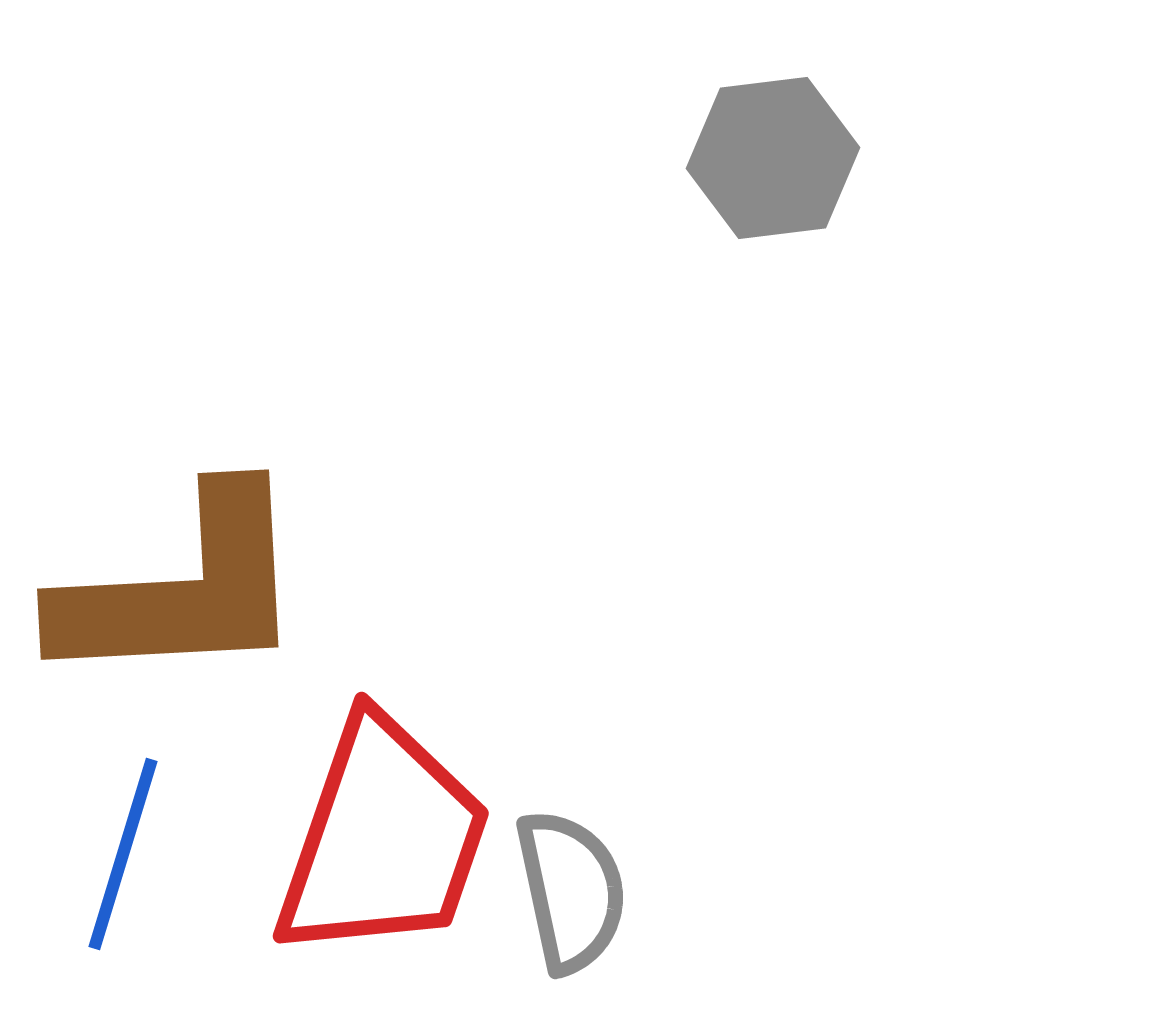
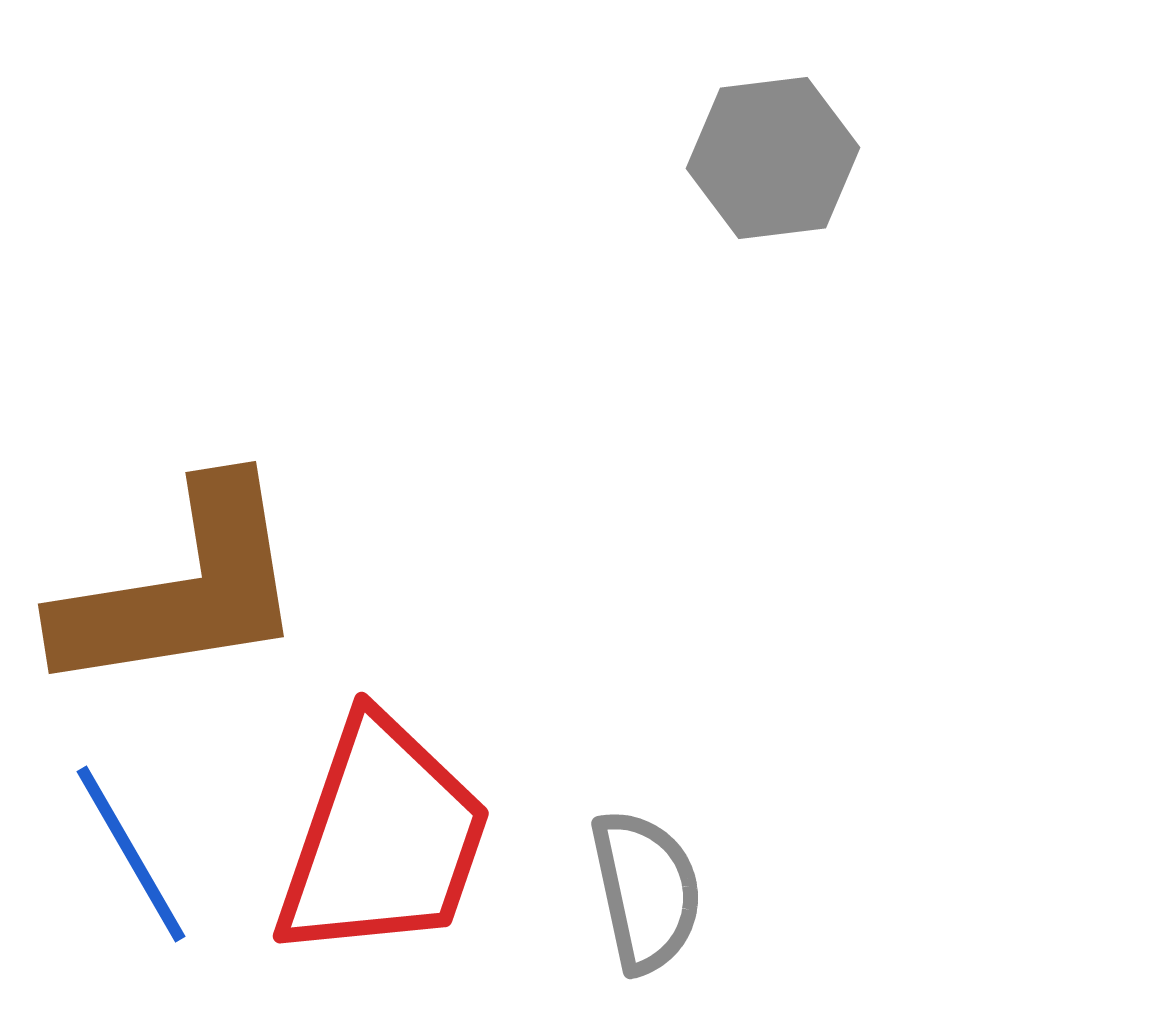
brown L-shape: rotated 6 degrees counterclockwise
blue line: moved 8 px right; rotated 47 degrees counterclockwise
gray semicircle: moved 75 px right
